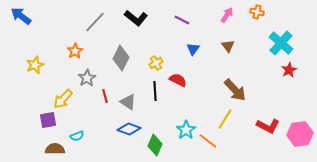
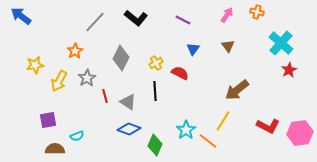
purple line: moved 1 px right
yellow star: rotated 12 degrees clockwise
red semicircle: moved 2 px right, 7 px up
brown arrow: moved 2 px right; rotated 95 degrees clockwise
yellow arrow: moved 4 px left, 18 px up; rotated 15 degrees counterclockwise
yellow line: moved 2 px left, 2 px down
pink hexagon: moved 1 px up
